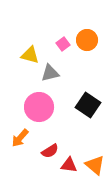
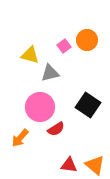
pink square: moved 1 px right, 2 px down
pink circle: moved 1 px right
red semicircle: moved 6 px right, 22 px up
